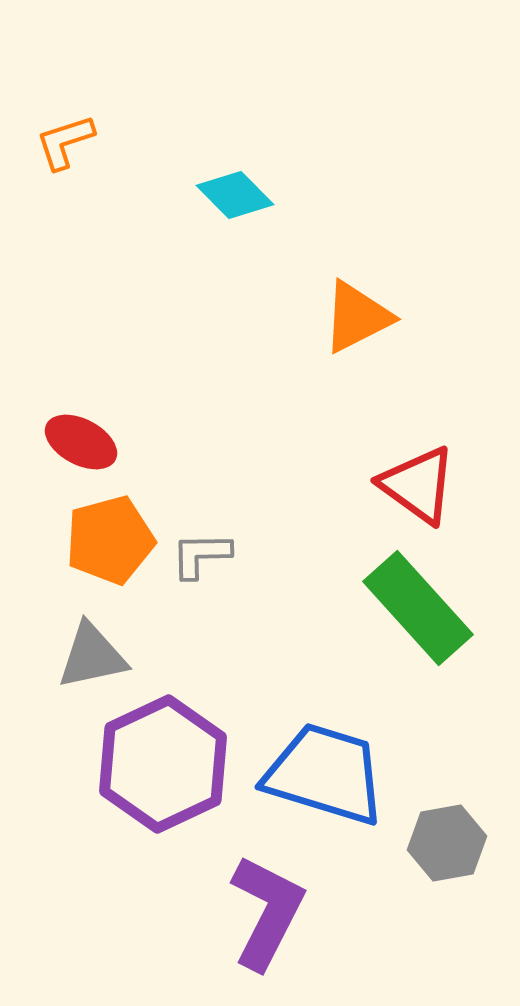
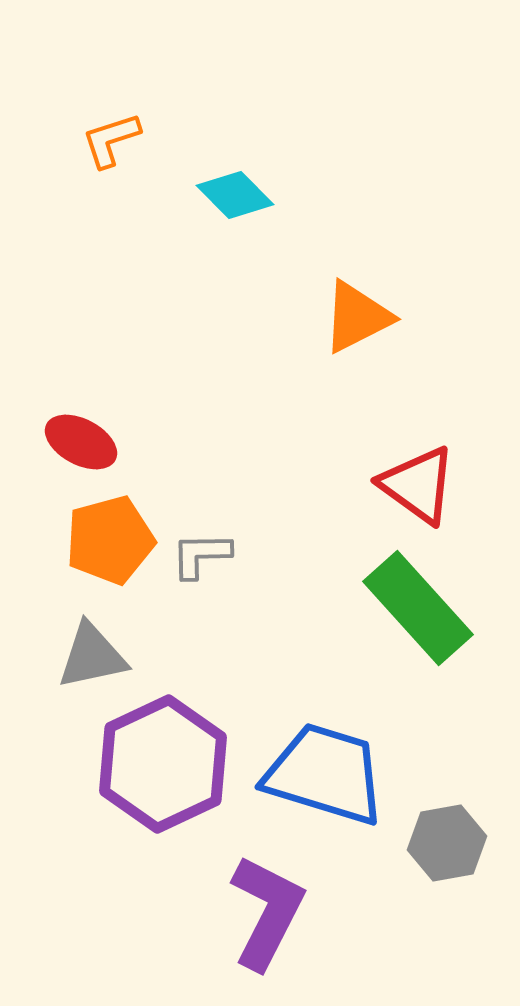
orange L-shape: moved 46 px right, 2 px up
